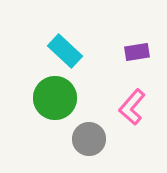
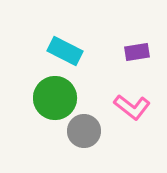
cyan rectangle: rotated 16 degrees counterclockwise
pink L-shape: rotated 93 degrees counterclockwise
gray circle: moved 5 px left, 8 px up
